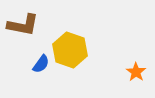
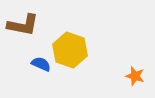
blue semicircle: rotated 102 degrees counterclockwise
orange star: moved 1 px left, 4 px down; rotated 18 degrees counterclockwise
